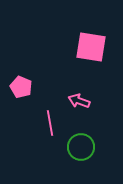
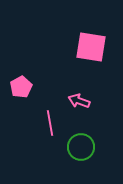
pink pentagon: rotated 20 degrees clockwise
